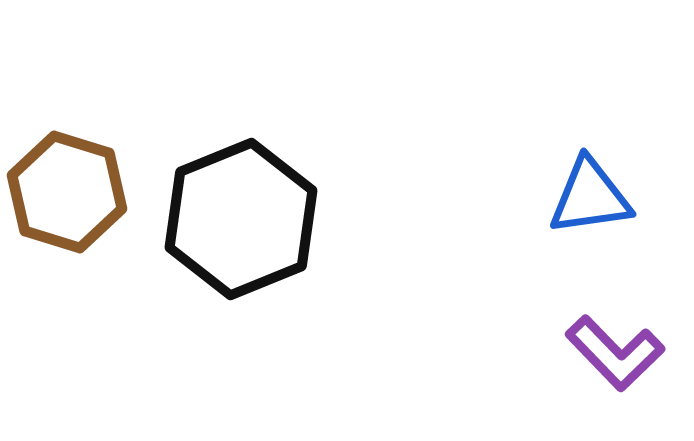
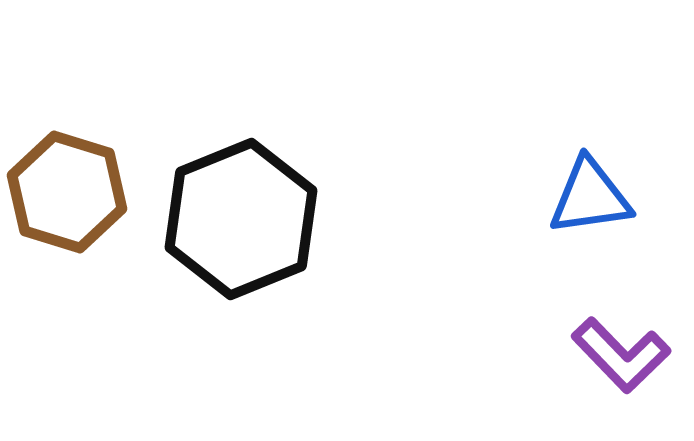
purple L-shape: moved 6 px right, 2 px down
